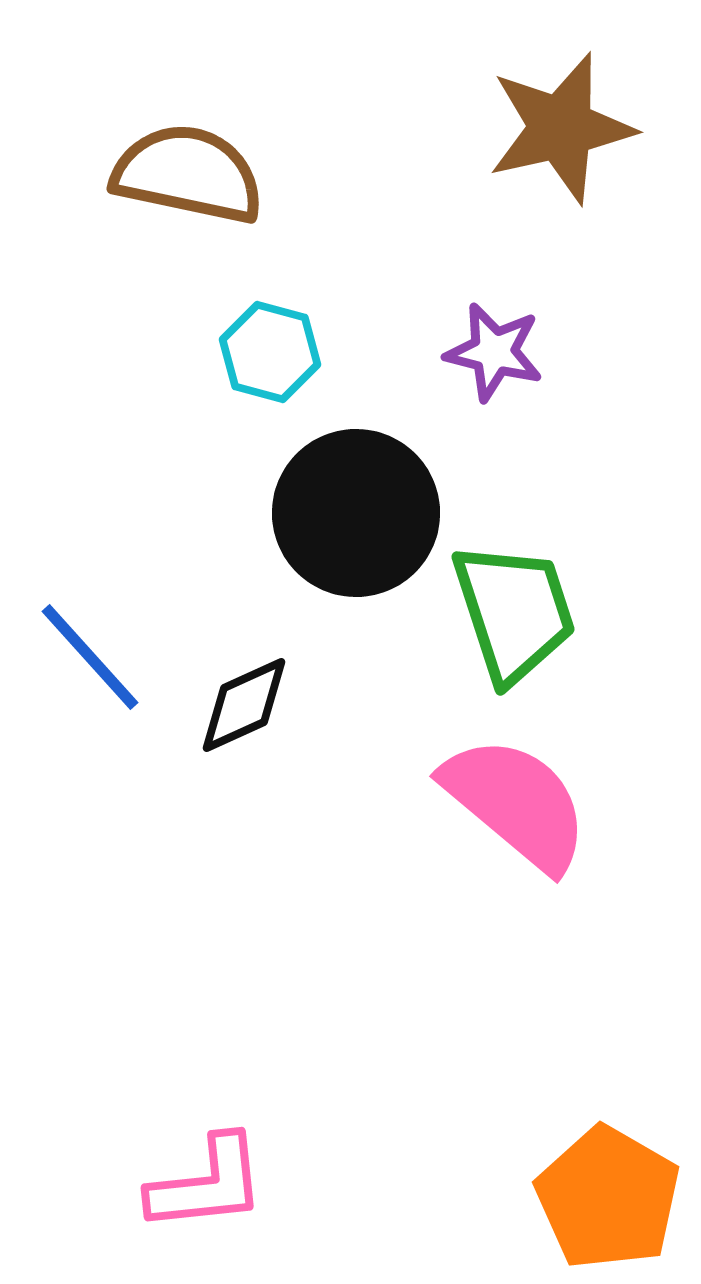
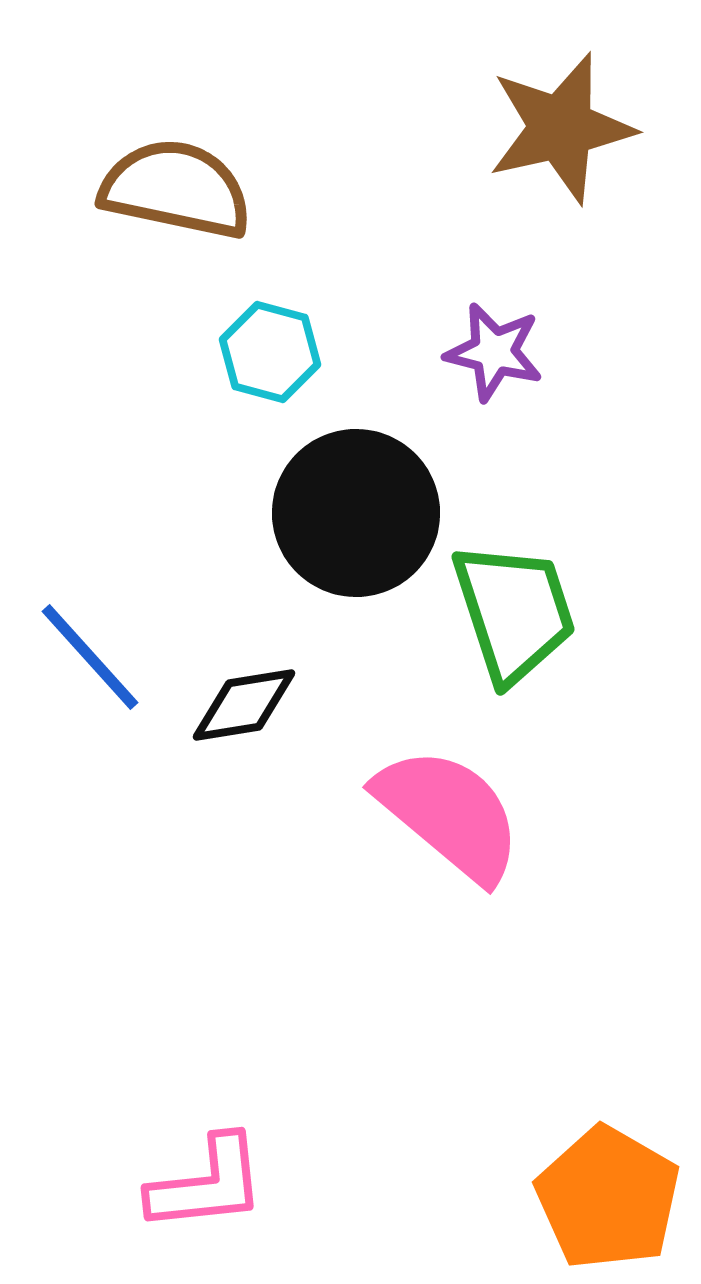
brown semicircle: moved 12 px left, 15 px down
black diamond: rotated 15 degrees clockwise
pink semicircle: moved 67 px left, 11 px down
